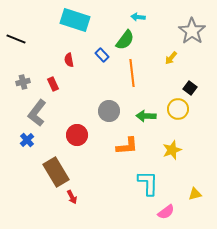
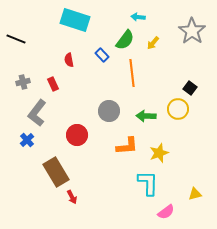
yellow arrow: moved 18 px left, 15 px up
yellow star: moved 13 px left, 3 px down
